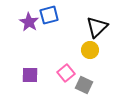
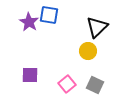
blue square: rotated 24 degrees clockwise
yellow circle: moved 2 px left, 1 px down
pink square: moved 1 px right, 11 px down
gray square: moved 11 px right
